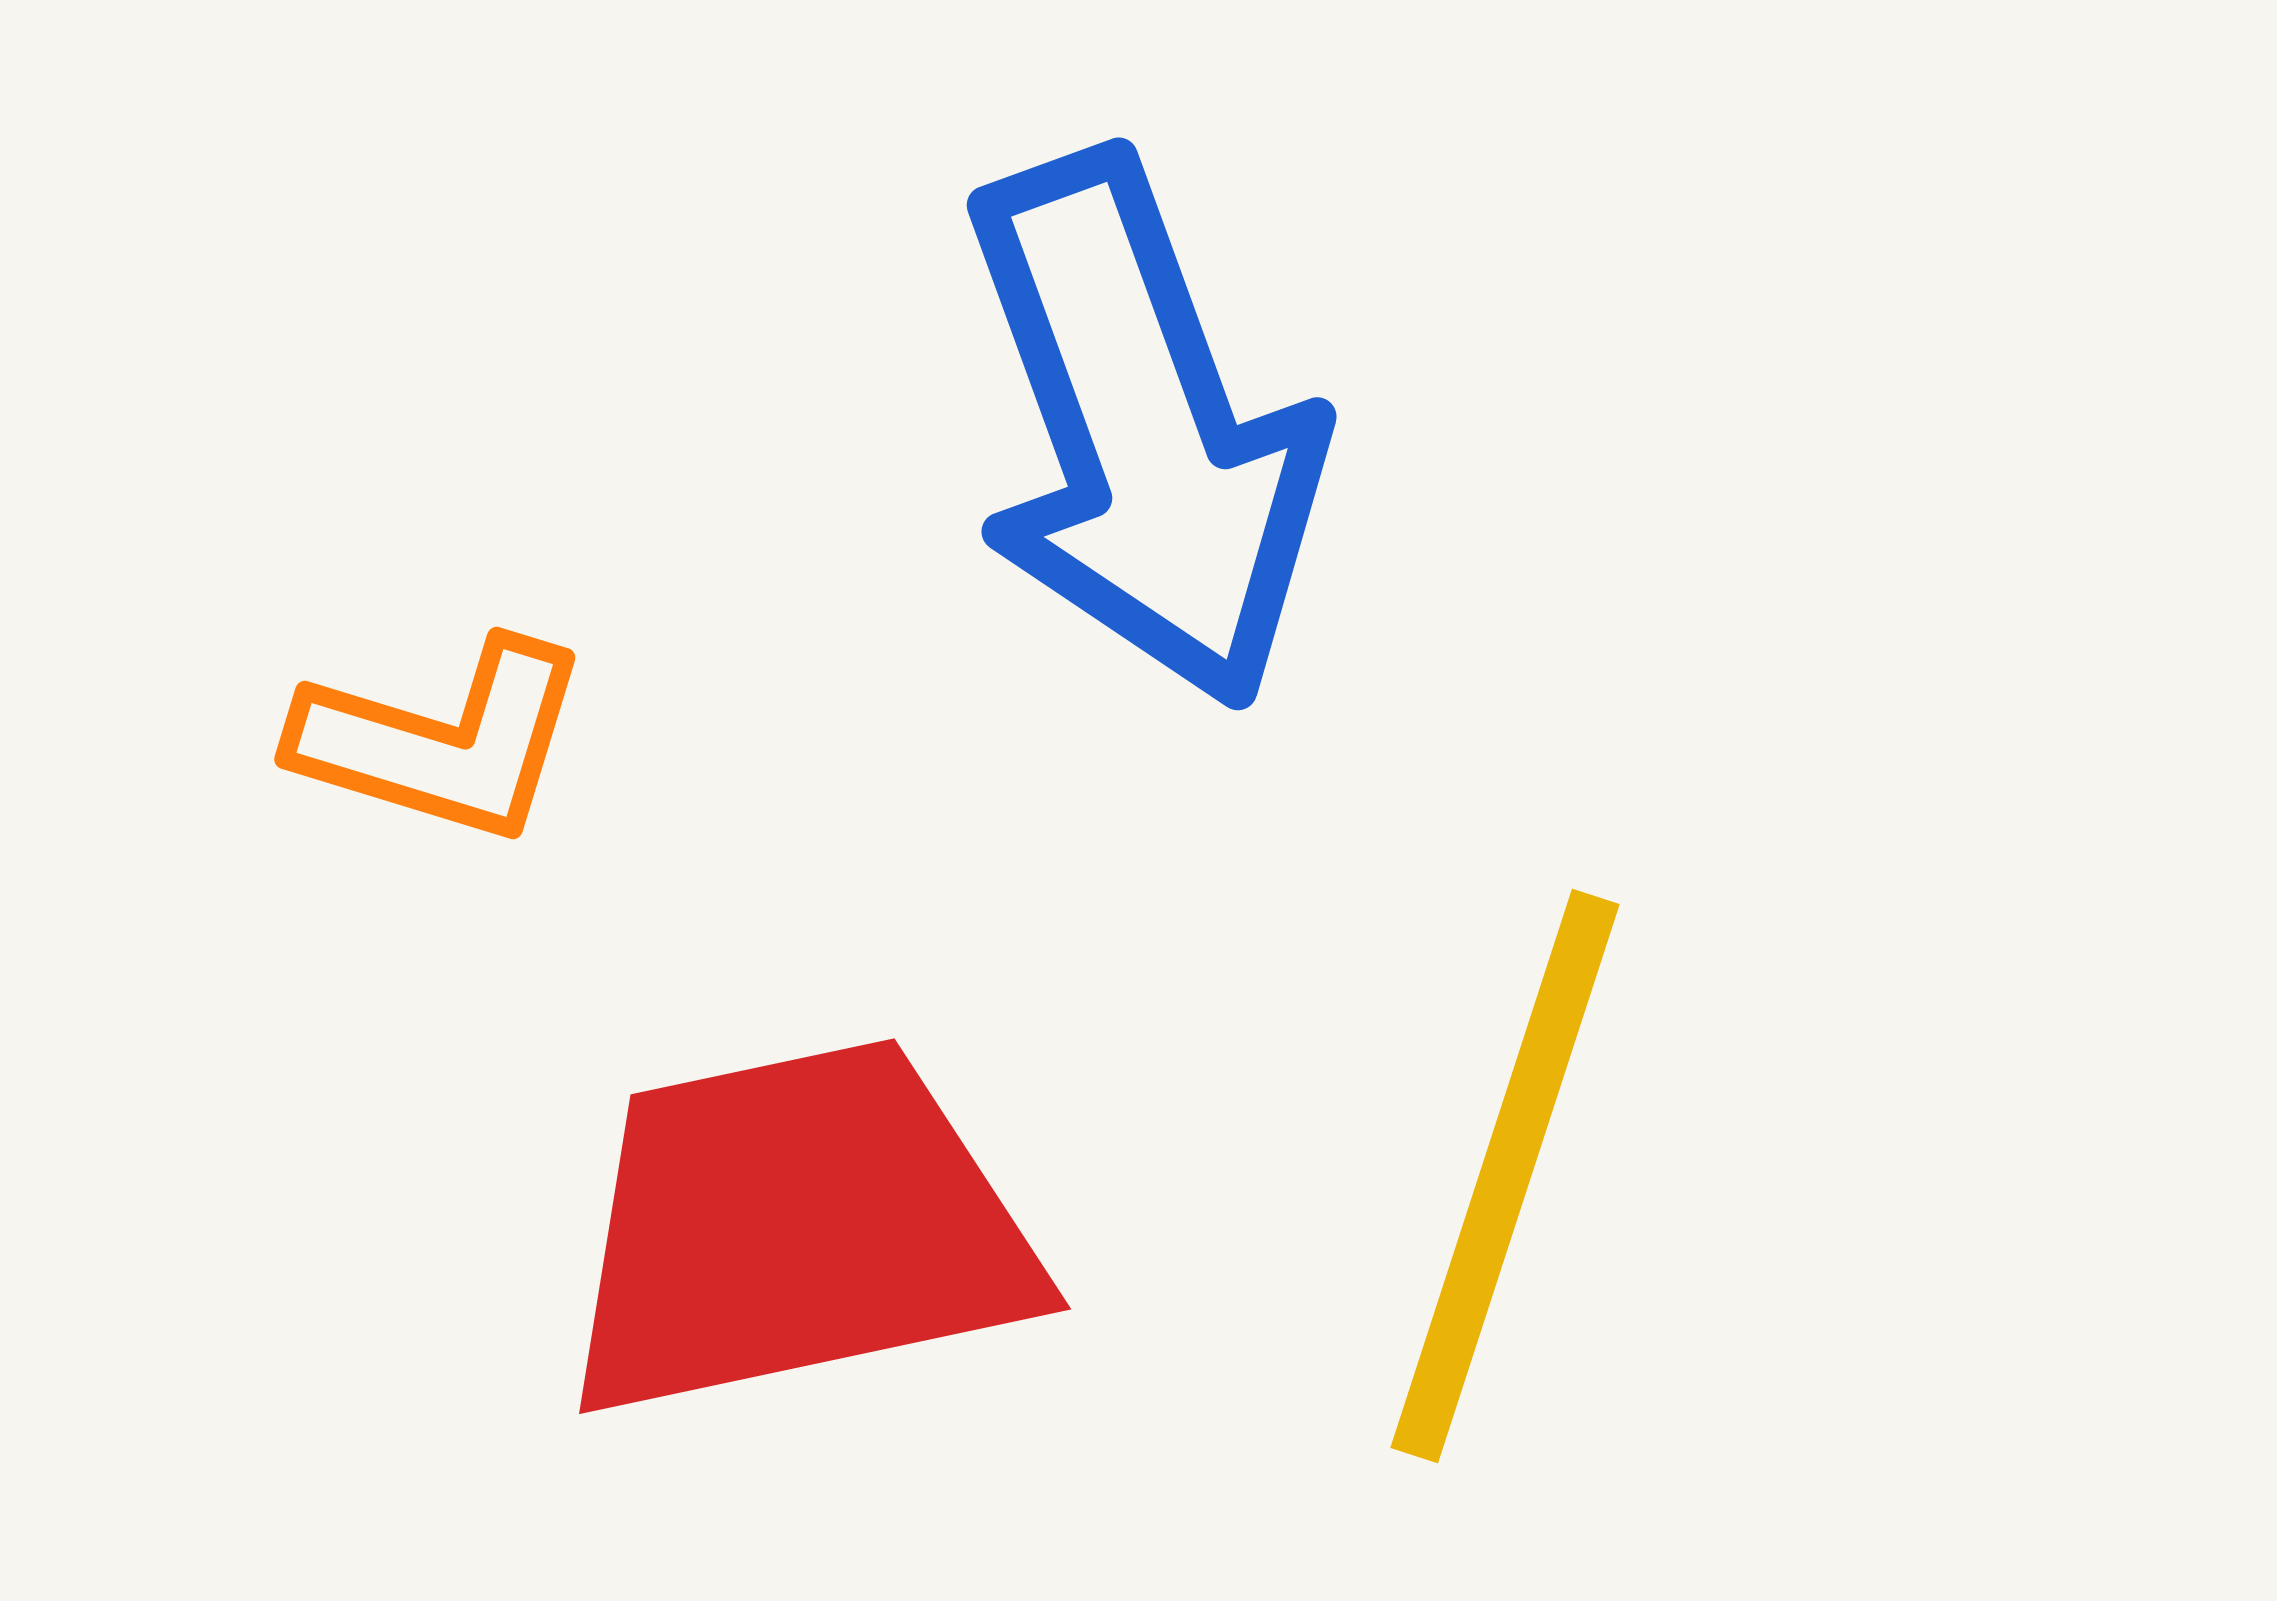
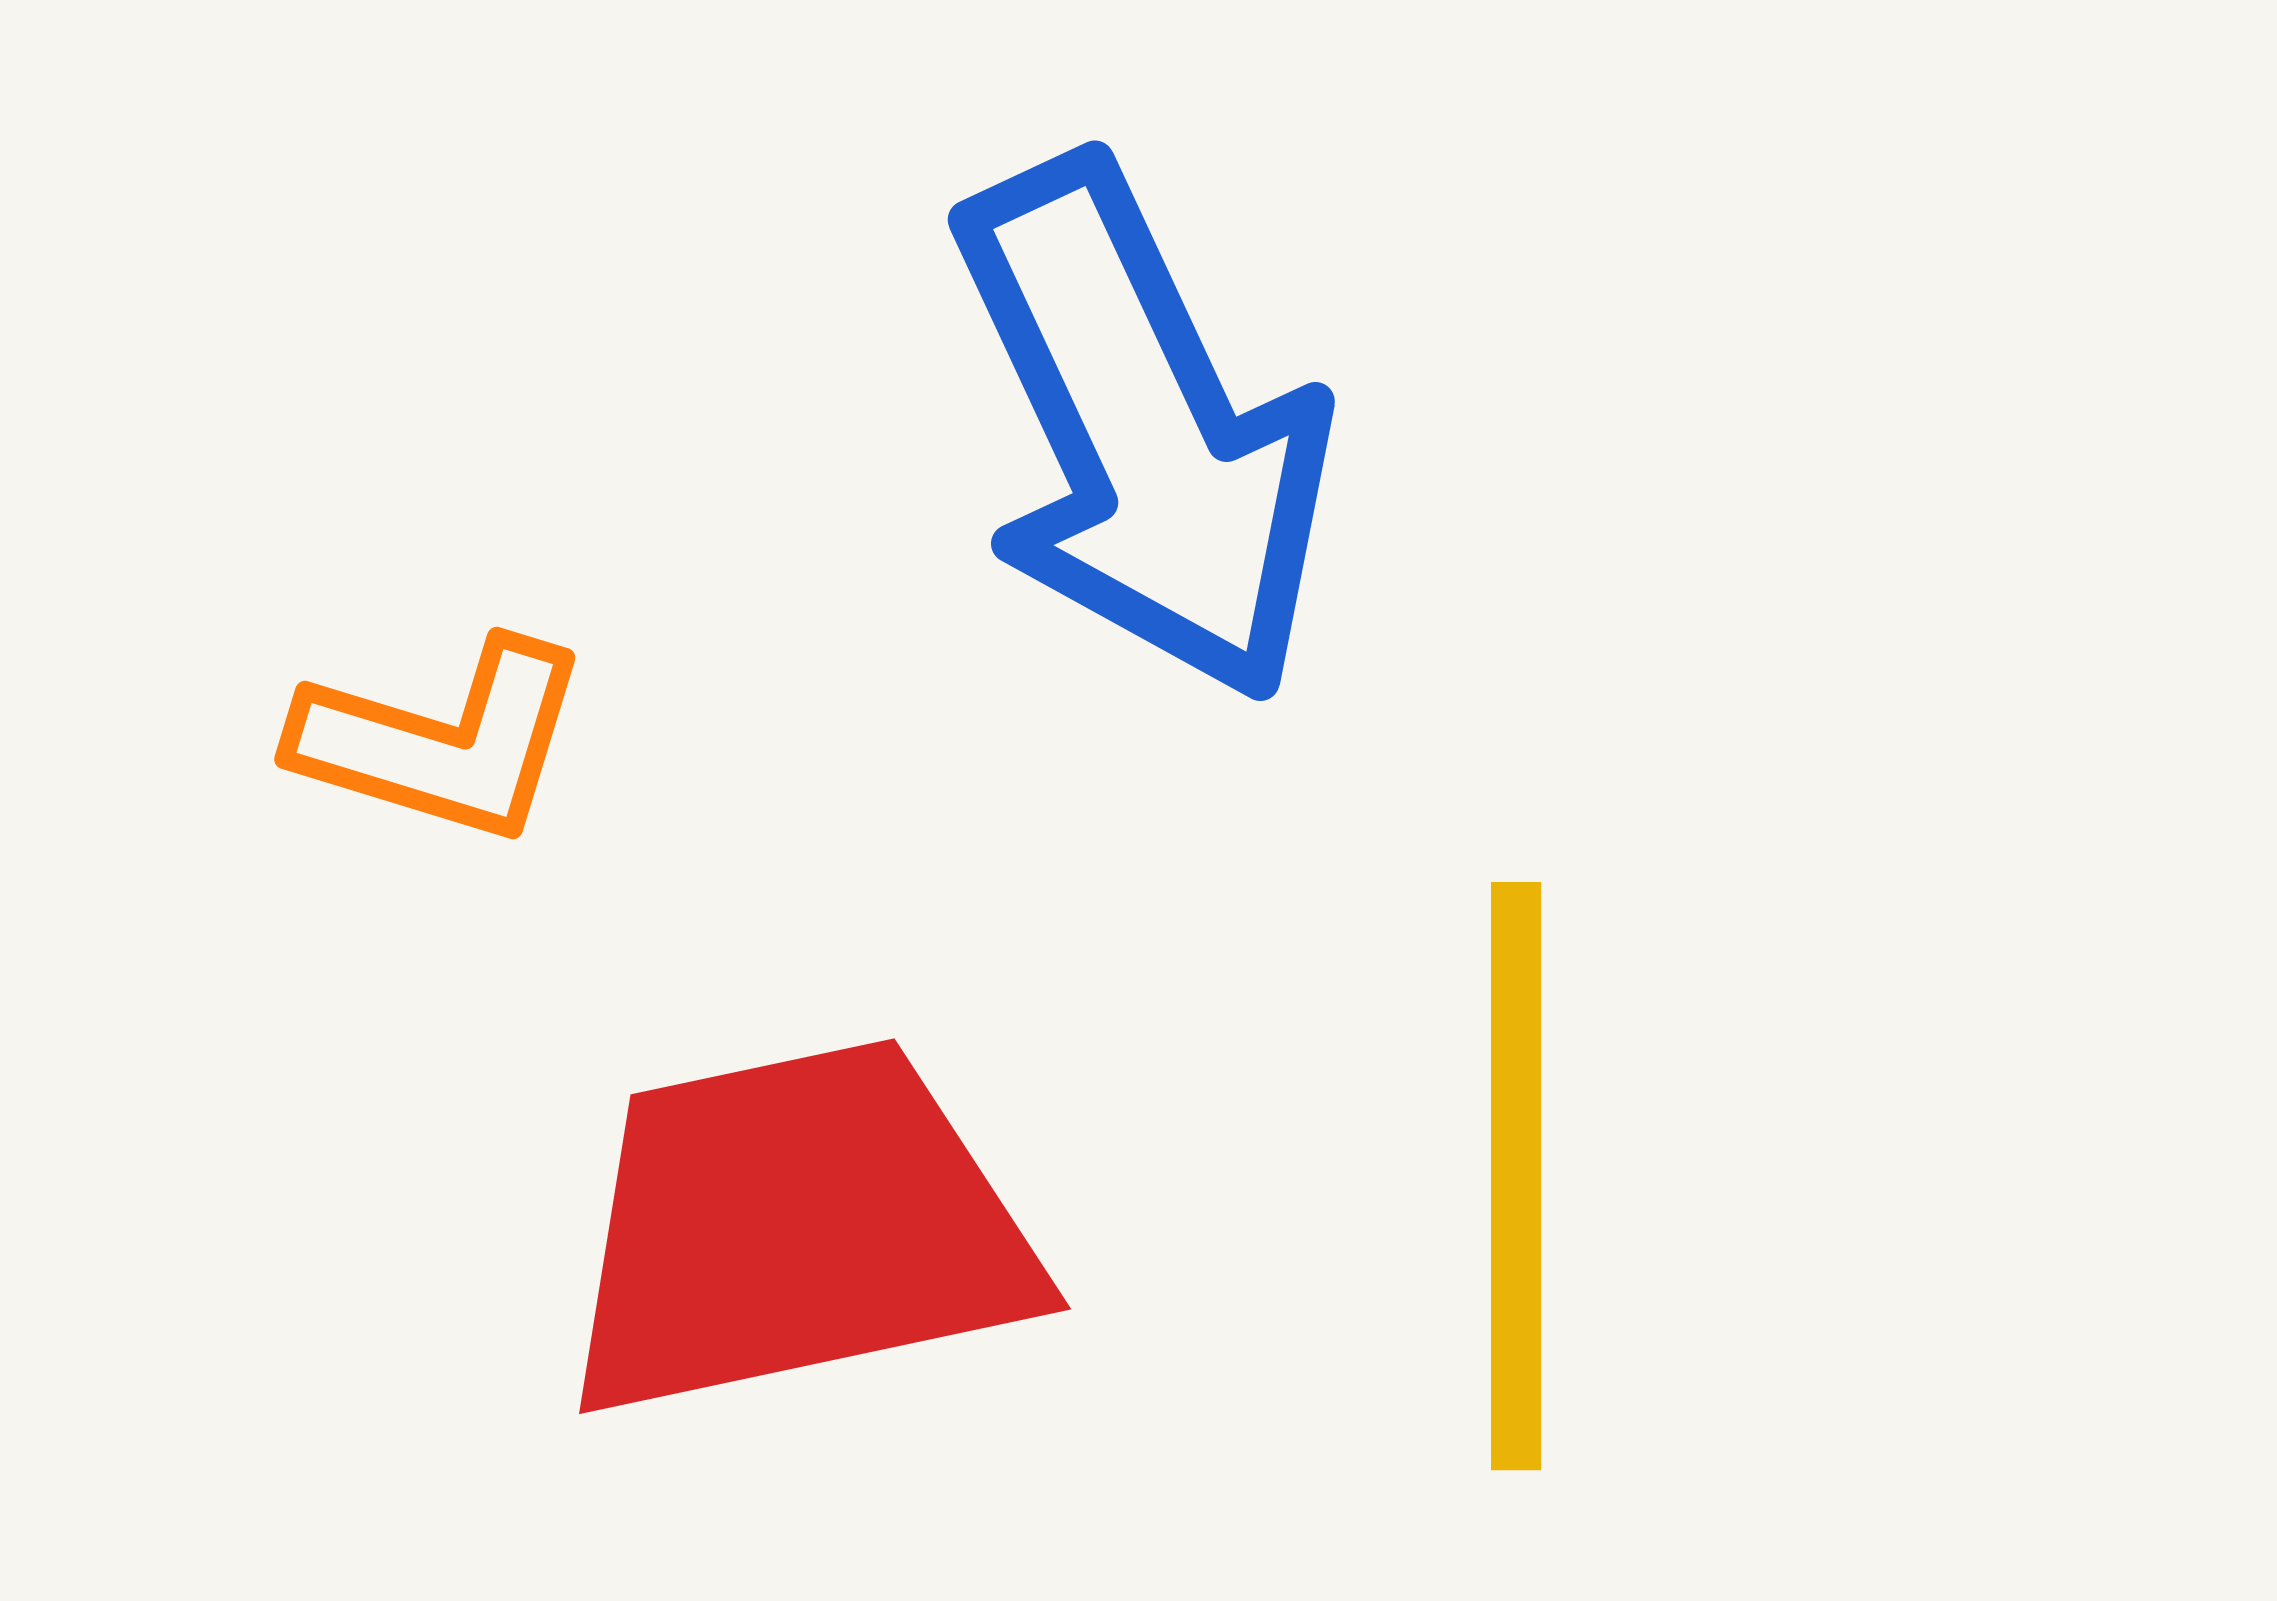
blue arrow: rotated 5 degrees counterclockwise
yellow line: moved 11 px right; rotated 18 degrees counterclockwise
